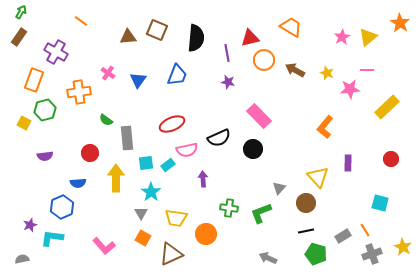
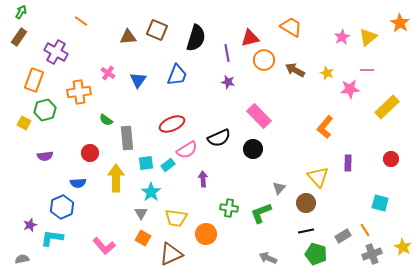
black semicircle at (196, 38): rotated 12 degrees clockwise
pink semicircle at (187, 150): rotated 20 degrees counterclockwise
